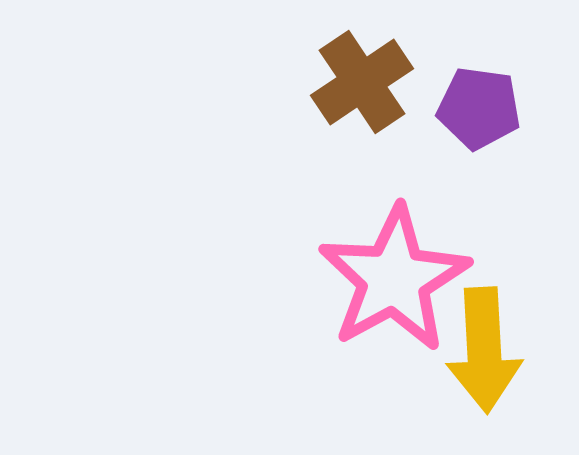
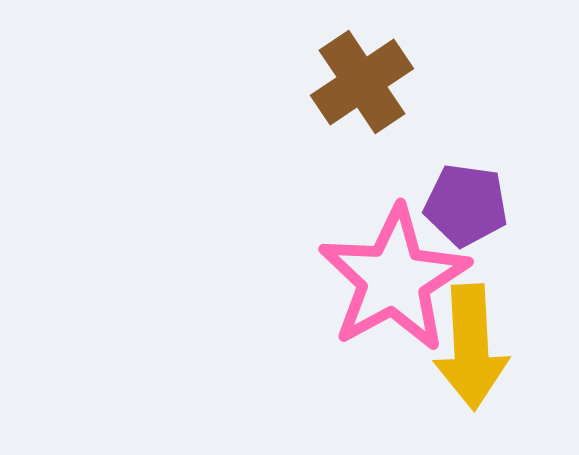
purple pentagon: moved 13 px left, 97 px down
yellow arrow: moved 13 px left, 3 px up
